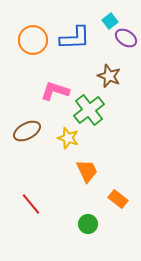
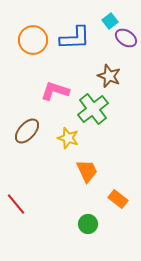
green cross: moved 4 px right, 1 px up
brown ellipse: rotated 20 degrees counterclockwise
red line: moved 15 px left
